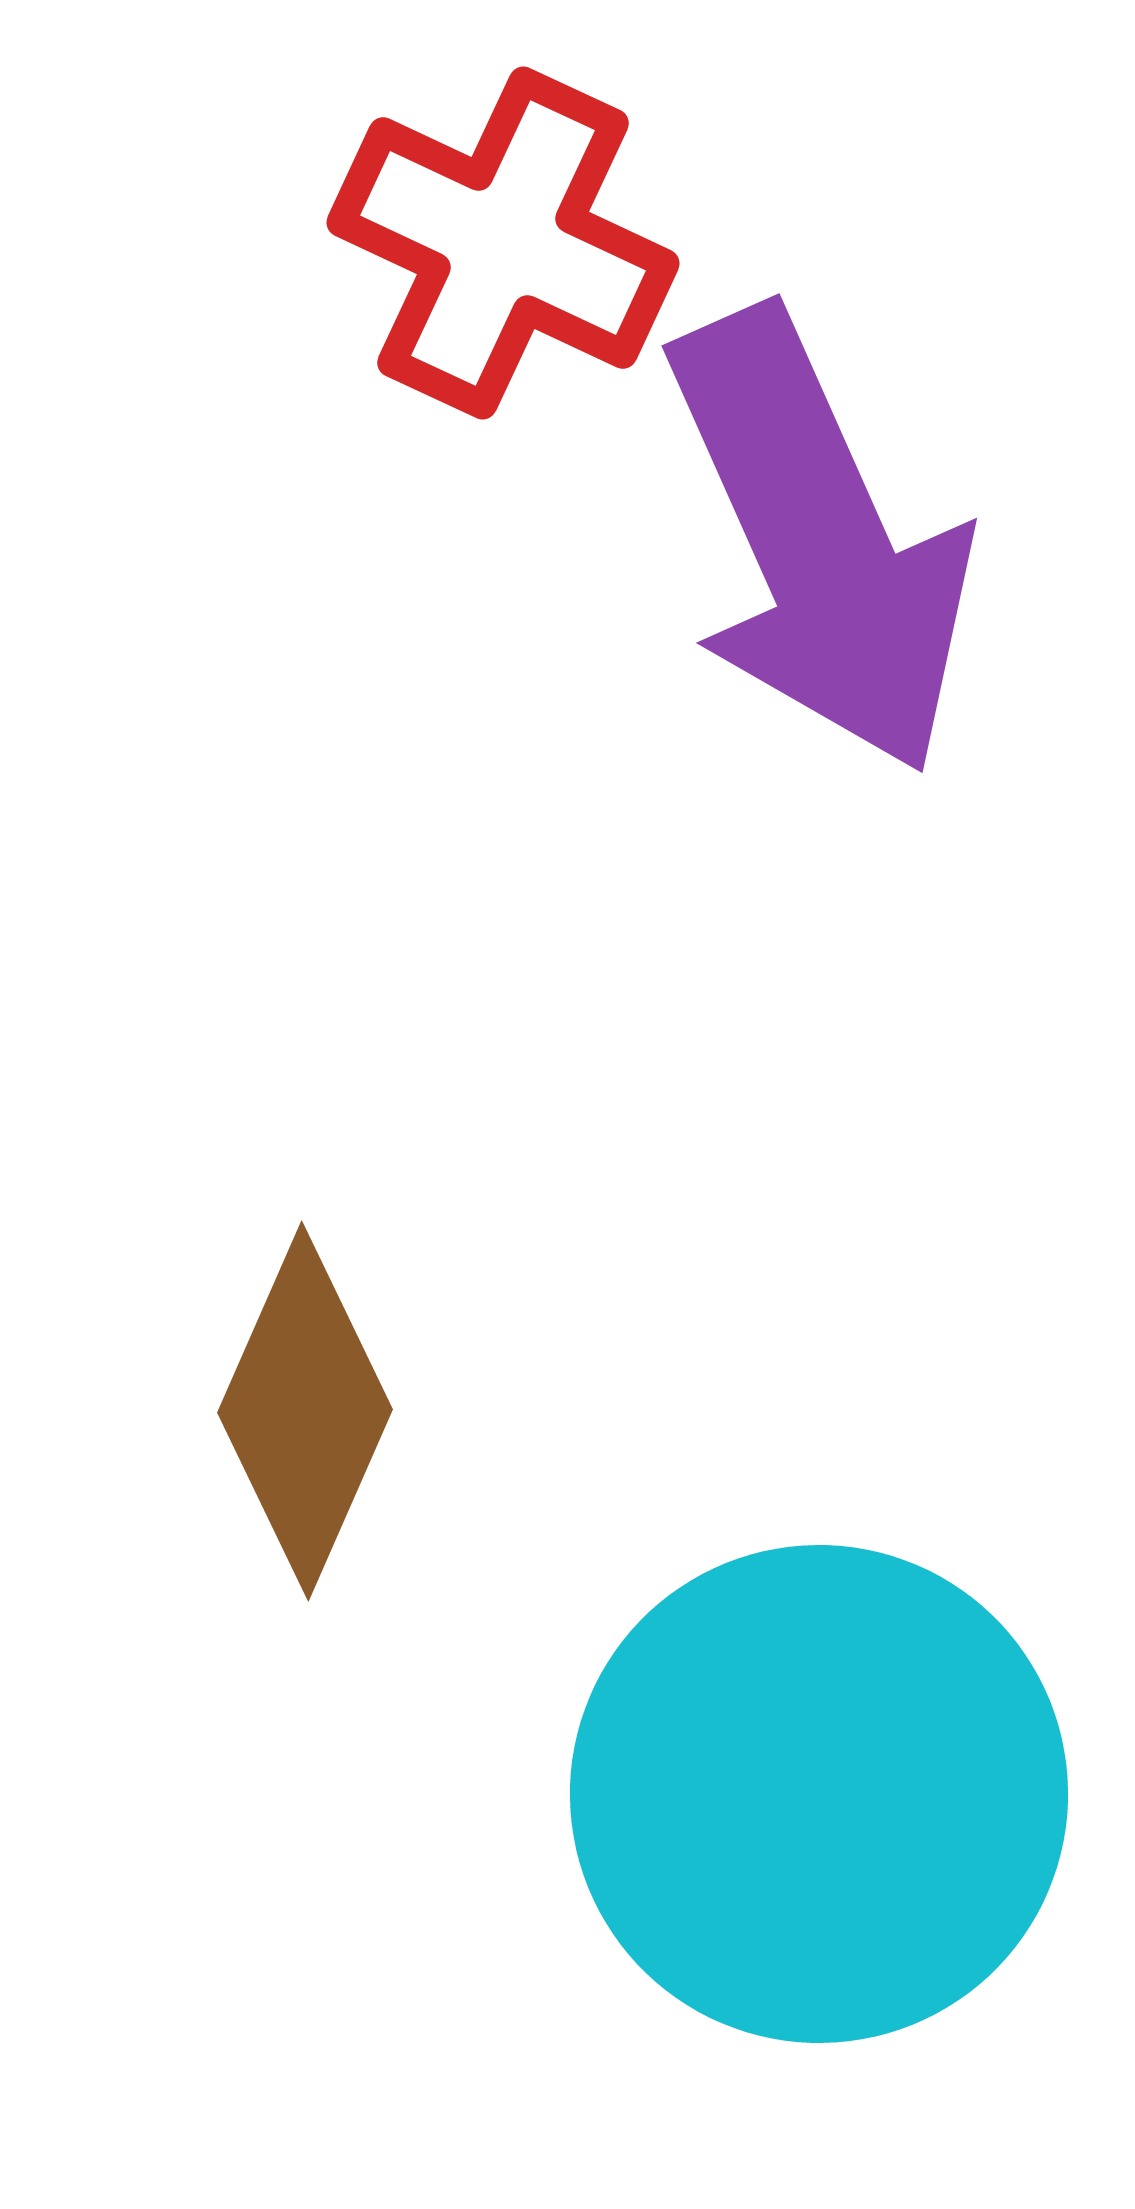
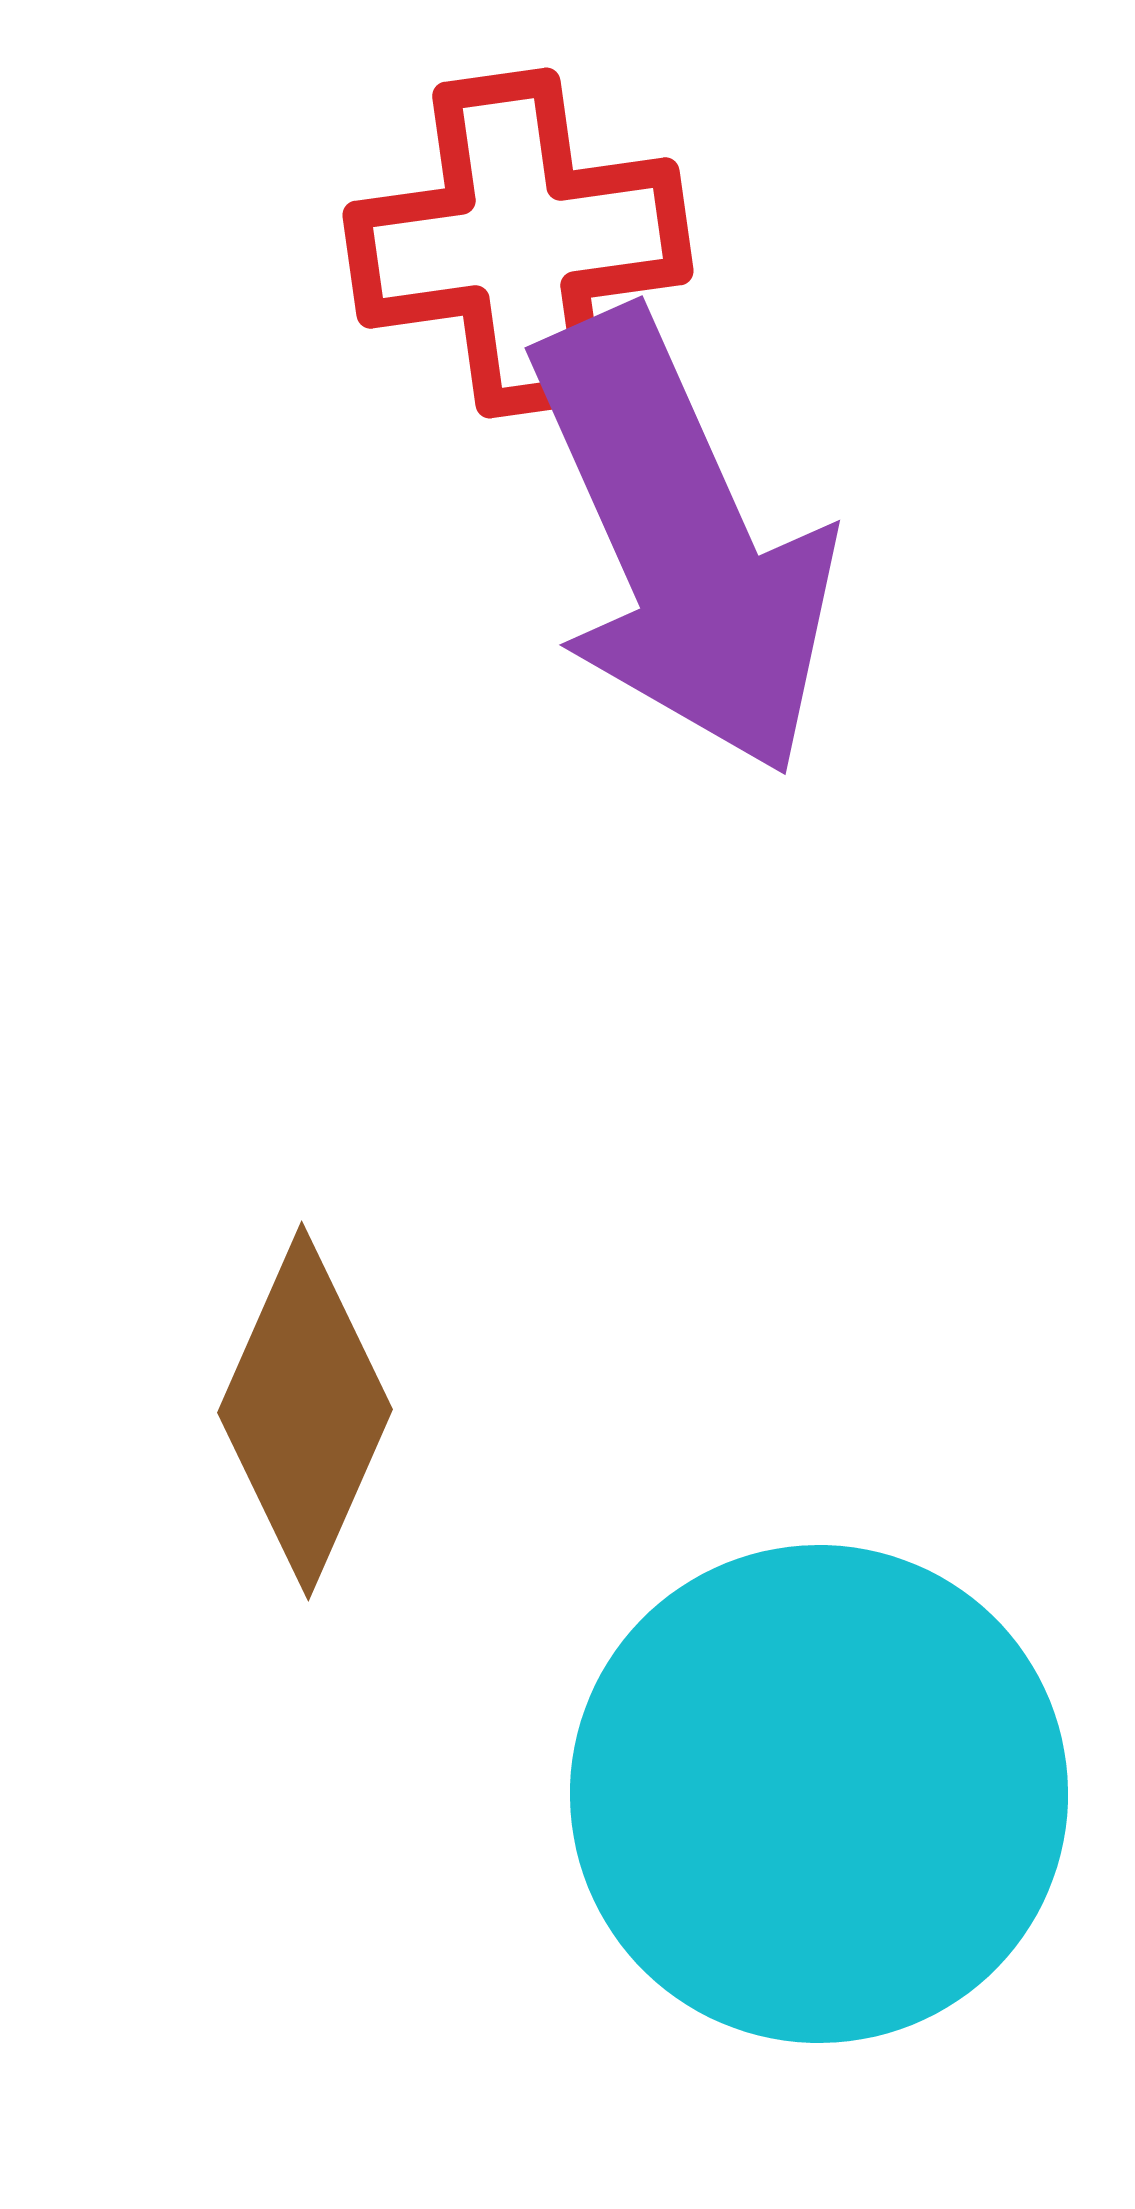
red cross: moved 15 px right; rotated 33 degrees counterclockwise
purple arrow: moved 137 px left, 2 px down
